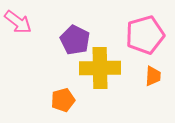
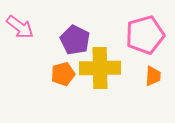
pink arrow: moved 2 px right, 5 px down
orange pentagon: moved 26 px up
